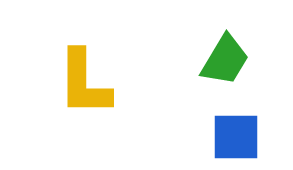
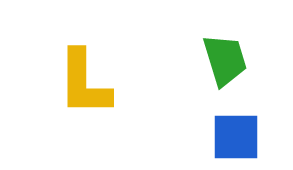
green trapezoid: rotated 48 degrees counterclockwise
